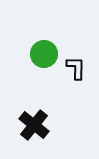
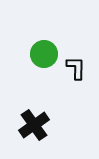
black cross: rotated 16 degrees clockwise
